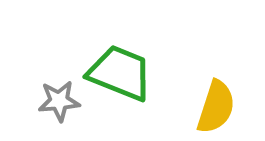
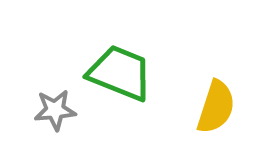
gray star: moved 4 px left, 9 px down
